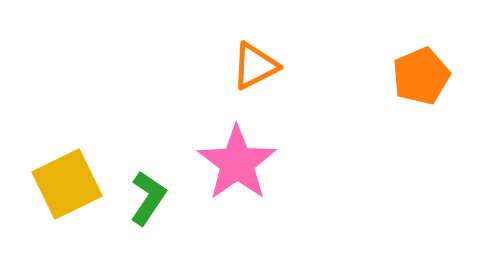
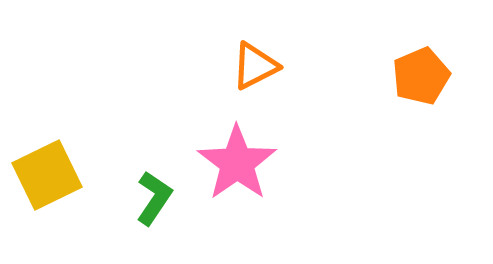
yellow square: moved 20 px left, 9 px up
green L-shape: moved 6 px right
